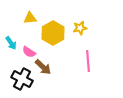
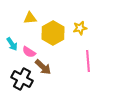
cyan arrow: moved 1 px right, 1 px down
